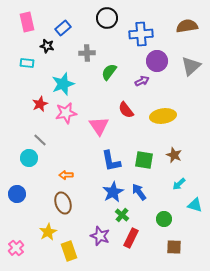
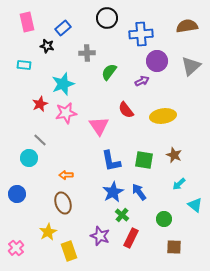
cyan rectangle: moved 3 px left, 2 px down
cyan triangle: rotated 21 degrees clockwise
